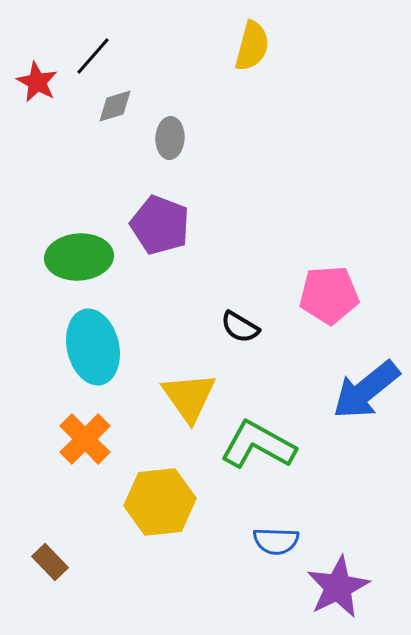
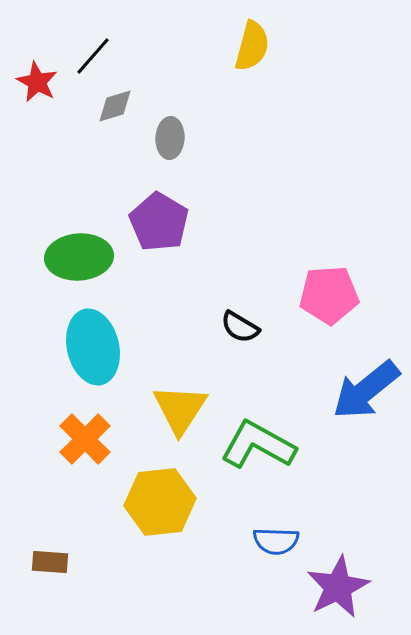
purple pentagon: moved 1 px left, 3 px up; rotated 10 degrees clockwise
yellow triangle: moved 9 px left, 12 px down; rotated 8 degrees clockwise
brown rectangle: rotated 42 degrees counterclockwise
